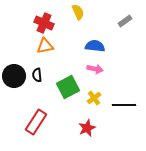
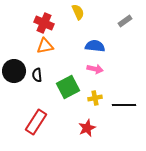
black circle: moved 5 px up
yellow cross: moved 1 px right; rotated 24 degrees clockwise
